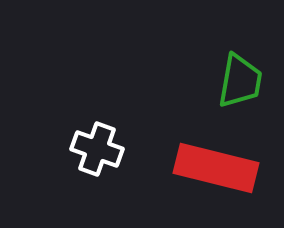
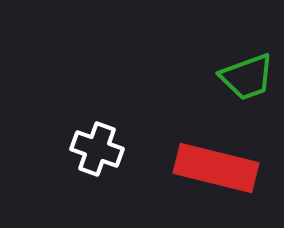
green trapezoid: moved 7 px right, 4 px up; rotated 60 degrees clockwise
